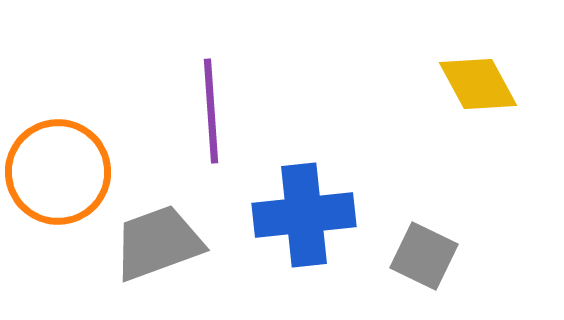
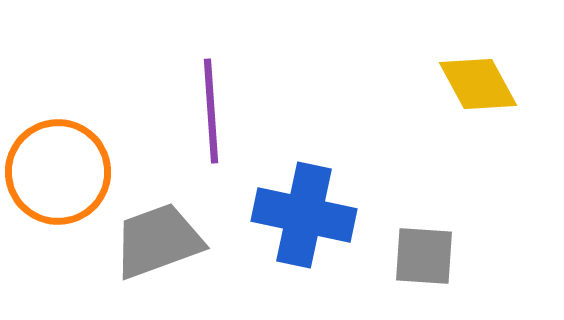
blue cross: rotated 18 degrees clockwise
gray trapezoid: moved 2 px up
gray square: rotated 22 degrees counterclockwise
